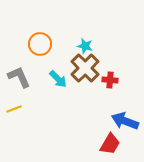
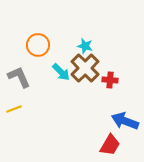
orange circle: moved 2 px left, 1 px down
cyan arrow: moved 3 px right, 7 px up
red trapezoid: moved 1 px down
